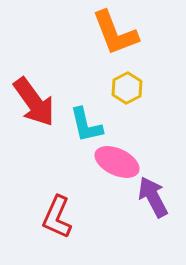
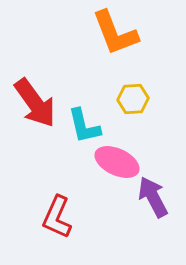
yellow hexagon: moved 6 px right, 11 px down; rotated 24 degrees clockwise
red arrow: moved 1 px right, 1 px down
cyan L-shape: moved 2 px left, 1 px down
